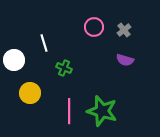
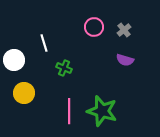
yellow circle: moved 6 px left
